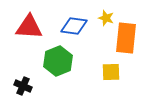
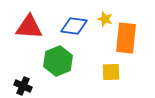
yellow star: moved 1 px left, 1 px down
